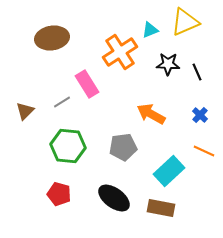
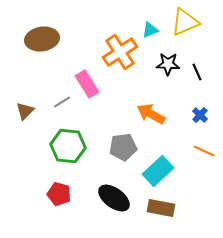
brown ellipse: moved 10 px left, 1 px down
cyan rectangle: moved 11 px left
